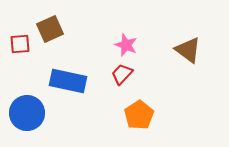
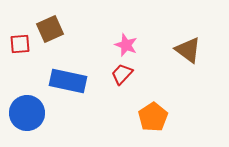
orange pentagon: moved 14 px right, 2 px down
